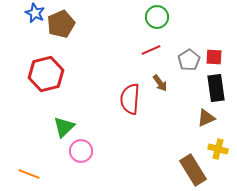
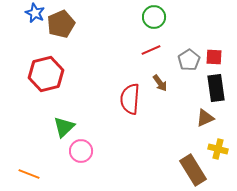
green circle: moved 3 px left
brown triangle: moved 1 px left
